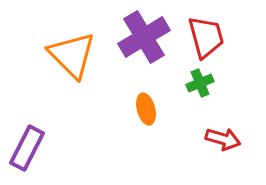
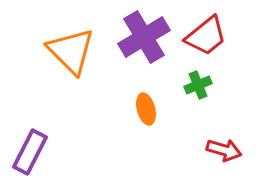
red trapezoid: moved 1 px up; rotated 66 degrees clockwise
orange triangle: moved 1 px left, 4 px up
green cross: moved 2 px left, 2 px down
red arrow: moved 1 px right, 11 px down
purple rectangle: moved 3 px right, 4 px down
